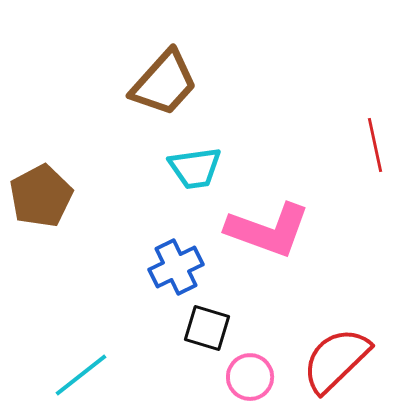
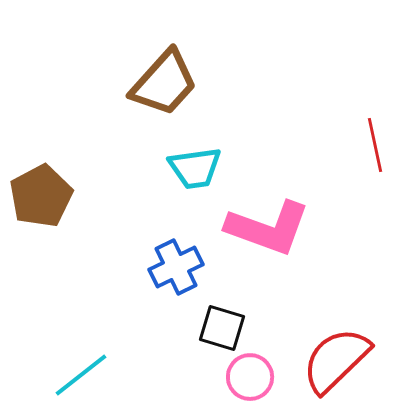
pink L-shape: moved 2 px up
black square: moved 15 px right
